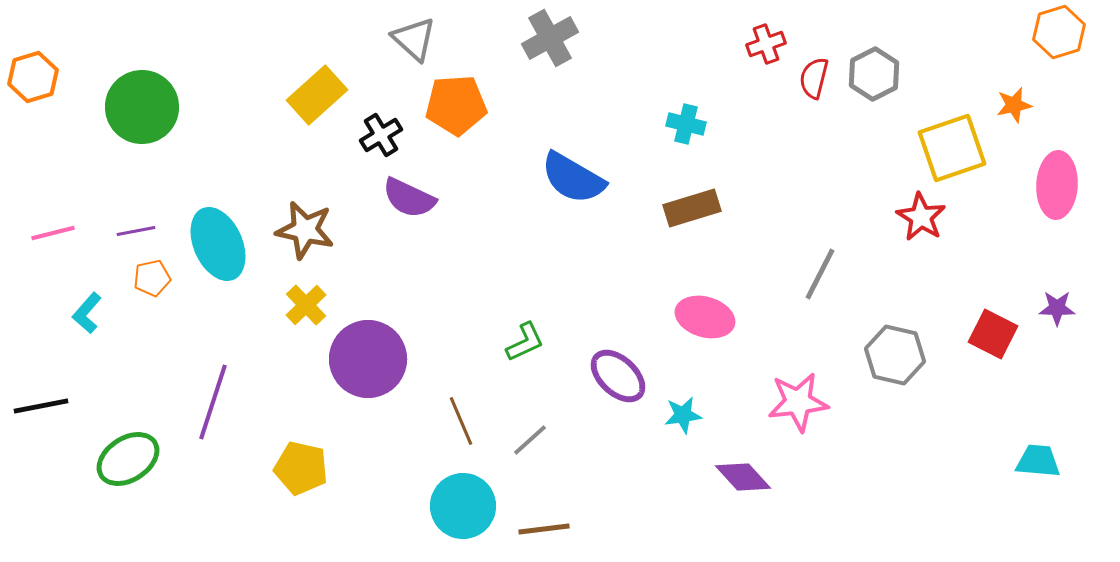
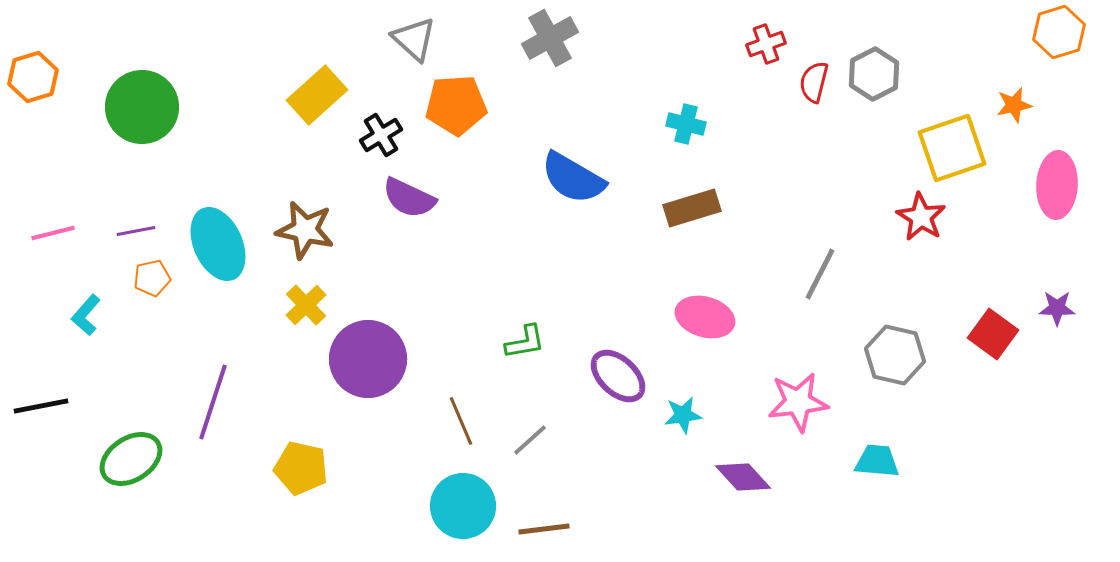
red semicircle at (814, 78): moved 4 px down
cyan L-shape at (87, 313): moved 1 px left, 2 px down
red square at (993, 334): rotated 9 degrees clockwise
green L-shape at (525, 342): rotated 15 degrees clockwise
green ellipse at (128, 459): moved 3 px right
cyan trapezoid at (1038, 461): moved 161 px left
